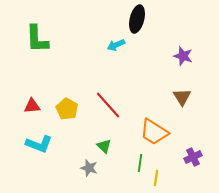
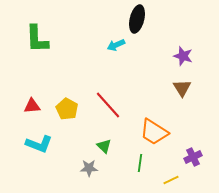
brown triangle: moved 9 px up
gray star: rotated 18 degrees counterclockwise
yellow line: moved 15 px right, 2 px down; rotated 56 degrees clockwise
